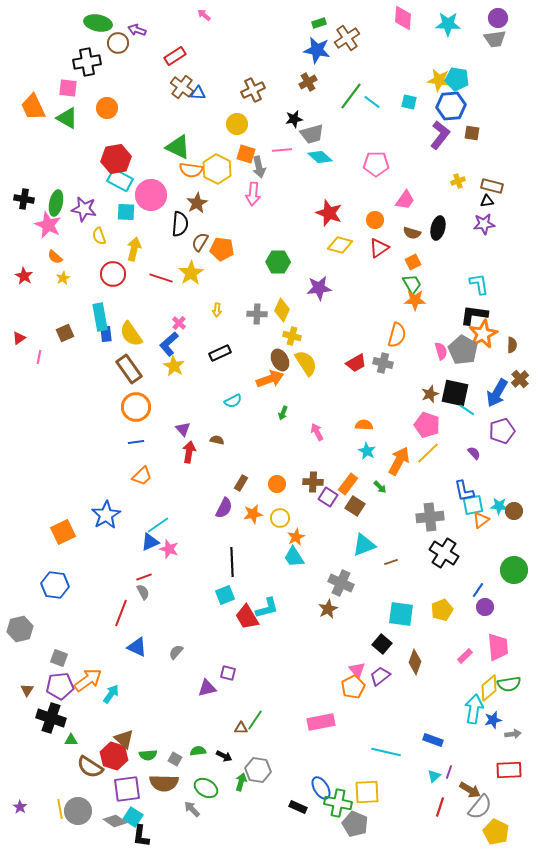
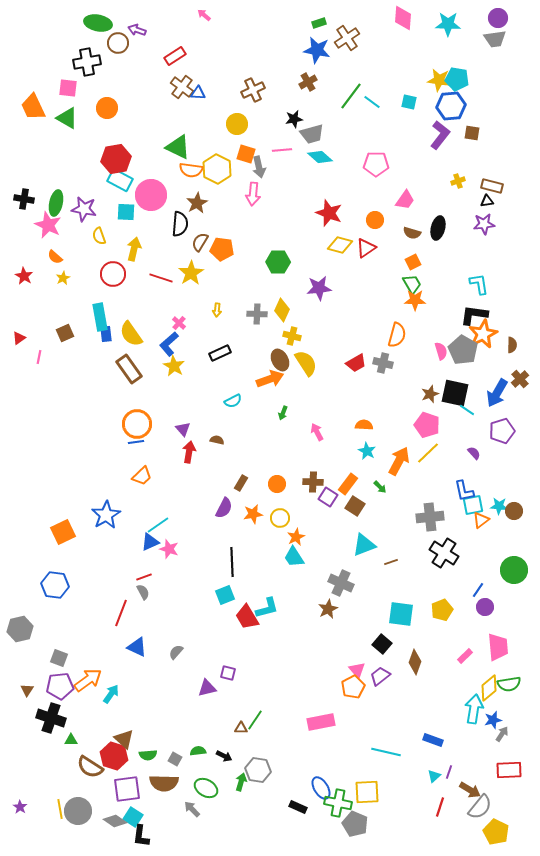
red triangle at (379, 248): moved 13 px left
orange circle at (136, 407): moved 1 px right, 17 px down
gray arrow at (513, 734): moved 11 px left; rotated 49 degrees counterclockwise
